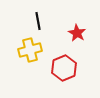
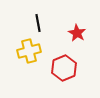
black line: moved 2 px down
yellow cross: moved 1 px left, 1 px down
